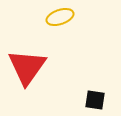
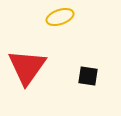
black square: moved 7 px left, 24 px up
